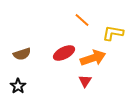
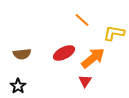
yellow L-shape: moved 1 px right
brown semicircle: rotated 12 degrees clockwise
orange arrow: rotated 20 degrees counterclockwise
